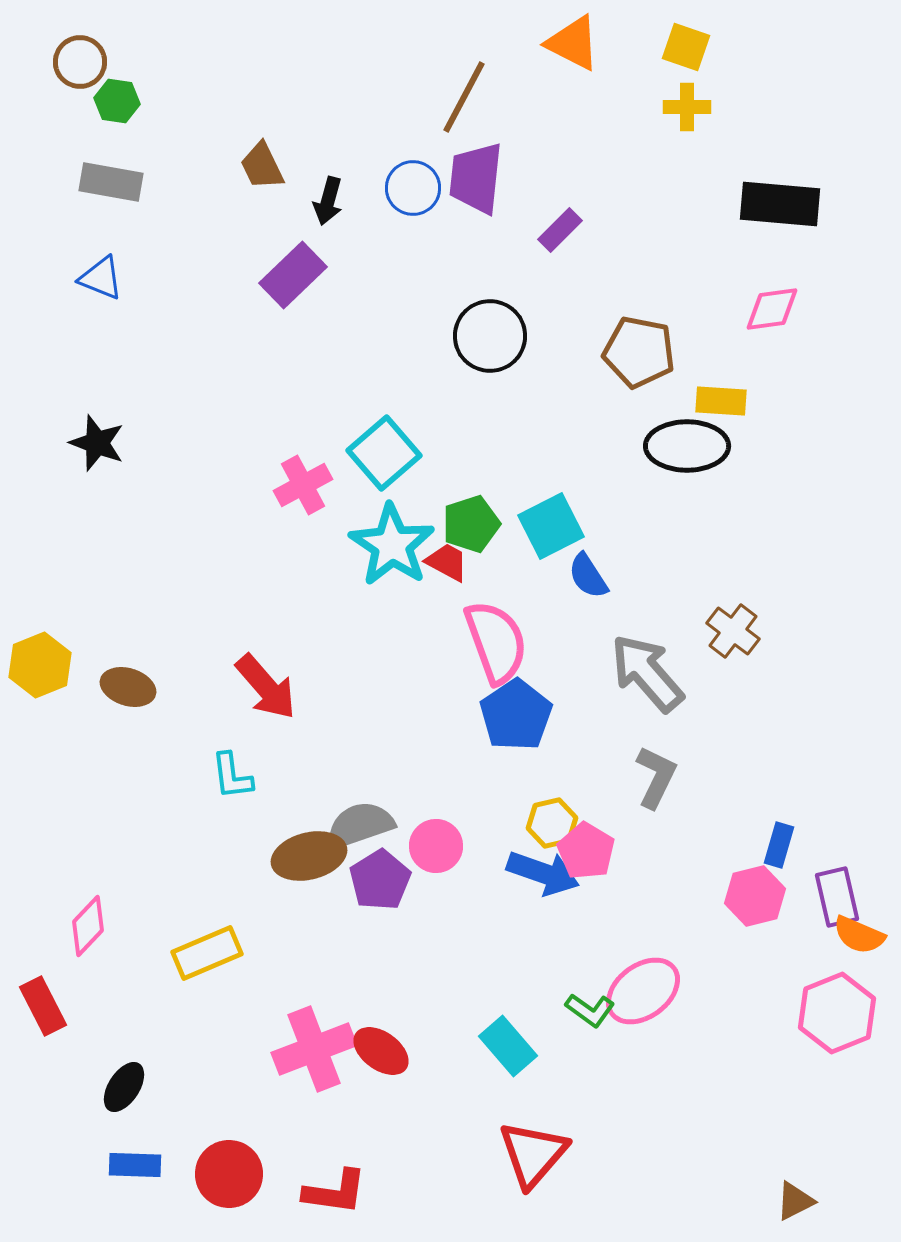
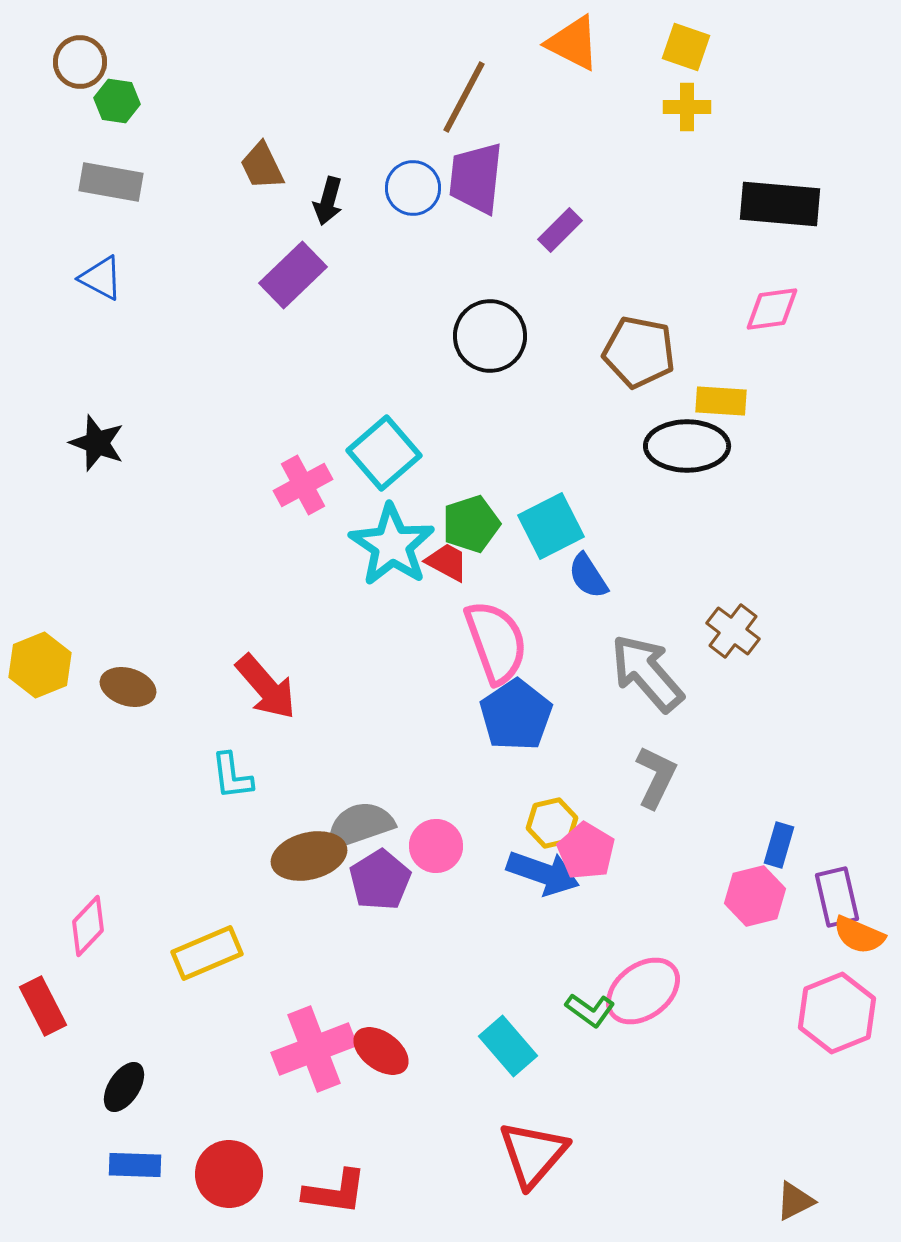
blue triangle at (101, 278): rotated 6 degrees clockwise
